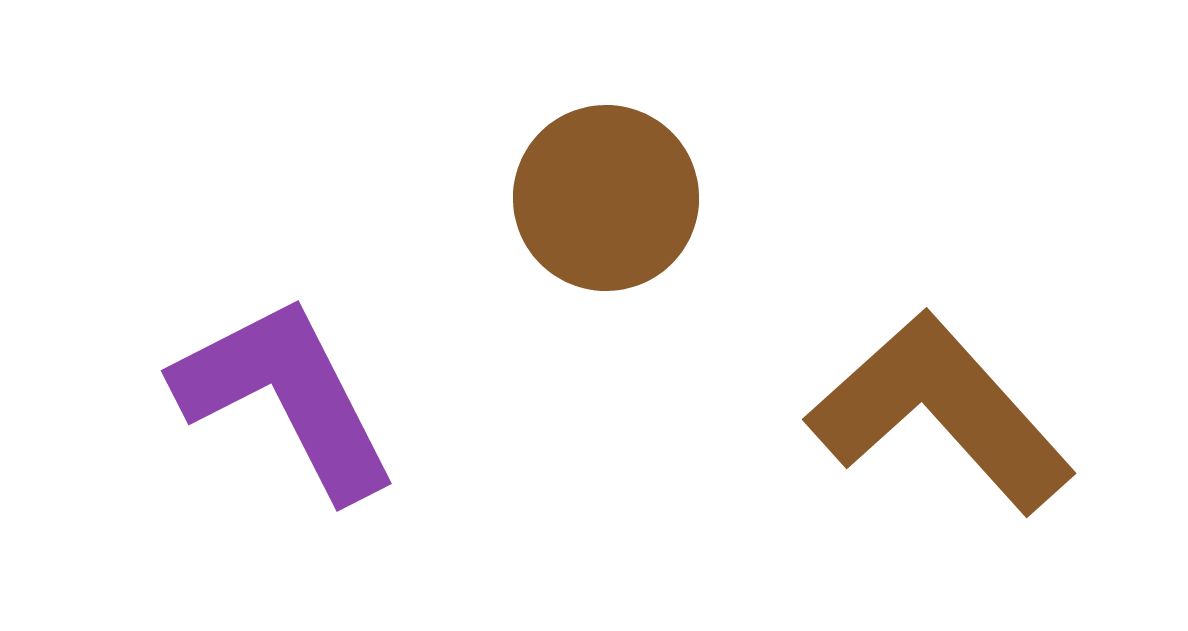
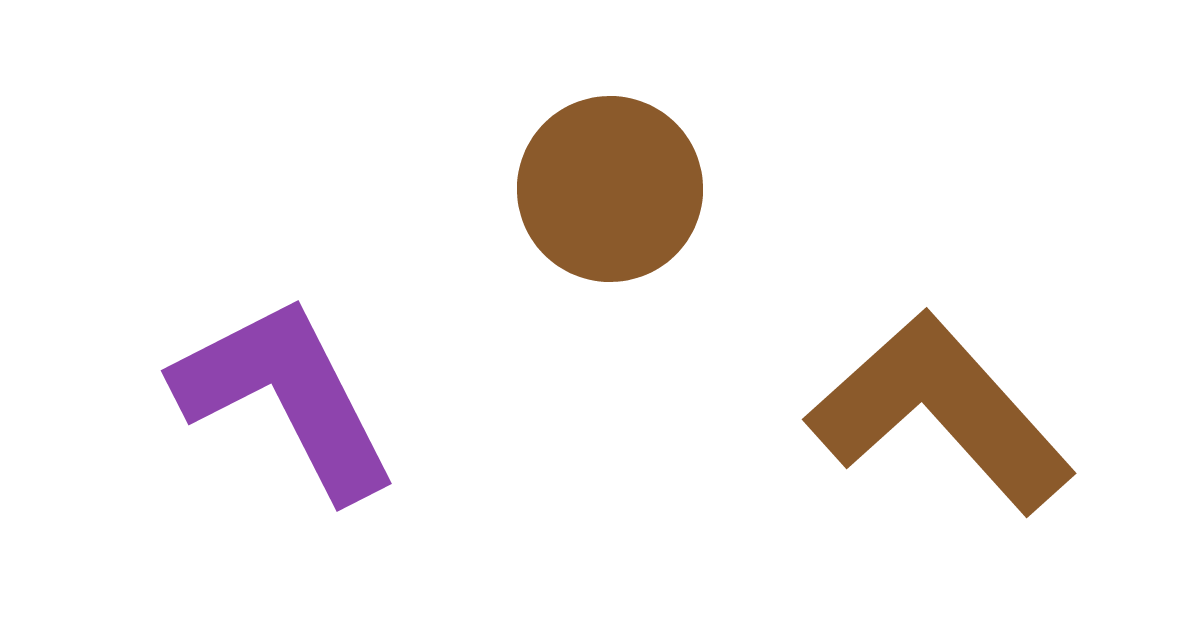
brown circle: moved 4 px right, 9 px up
